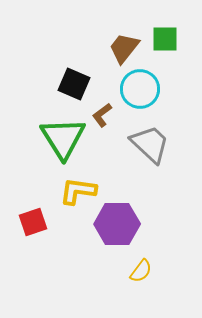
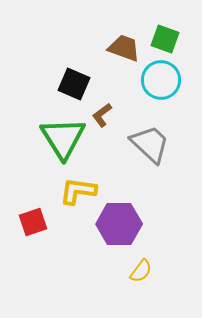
green square: rotated 20 degrees clockwise
brown trapezoid: rotated 72 degrees clockwise
cyan circle: moved 21 px right, 9 px up
purple hexagon: moved 2 px right
